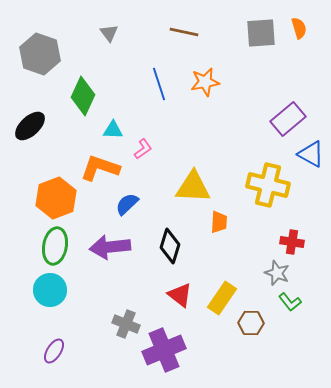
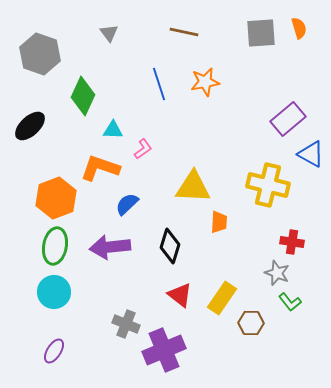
cyan circle: moved 4 px right, 2 px down
